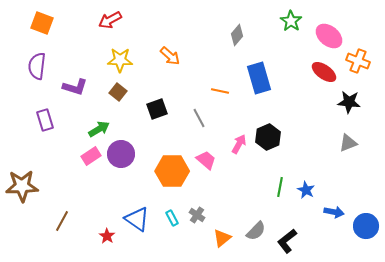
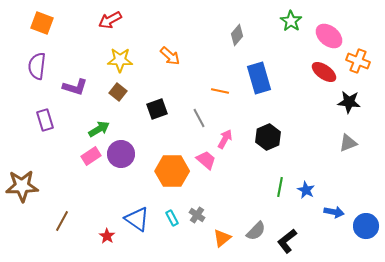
pink arrow: moved 14 px left, 5 px up
